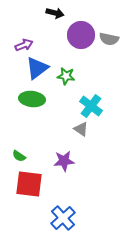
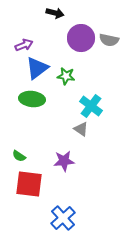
purple circle: moved 3 px down
gray semicircle: moved 1 px down
